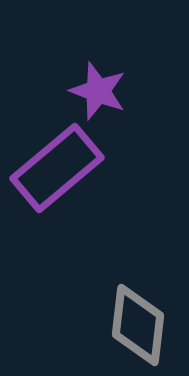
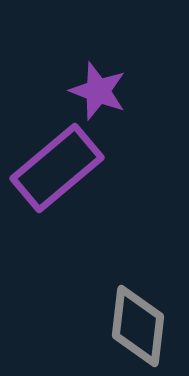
gray diamond: moved 1 px down
